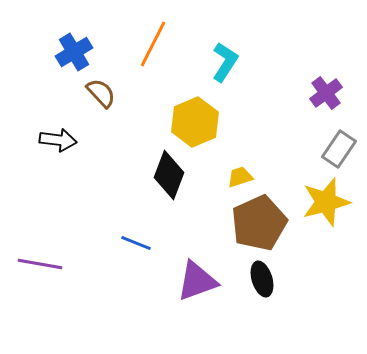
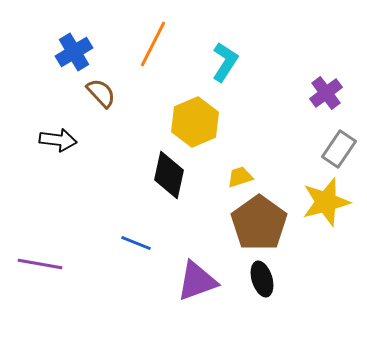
black diamond: rotated 9 degrees counterclockwise
brown pentagon: rotated 12 degrees counterclockwise
